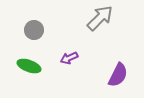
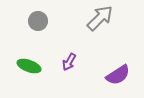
gray circle: moved 4 px right, 9 px up
purple arrow: moved 4 px down; rotated 36 degrees counterclockwise
purple semicircle: rotated 30 degrees clockwise
